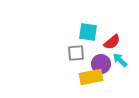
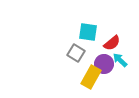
red semicircle: moved 1 px down
gray square: rotated 36 degrees clockwise
purple circle: moved 3 px right
yellow rectangle: rotated 50 degrees counterclockwise
